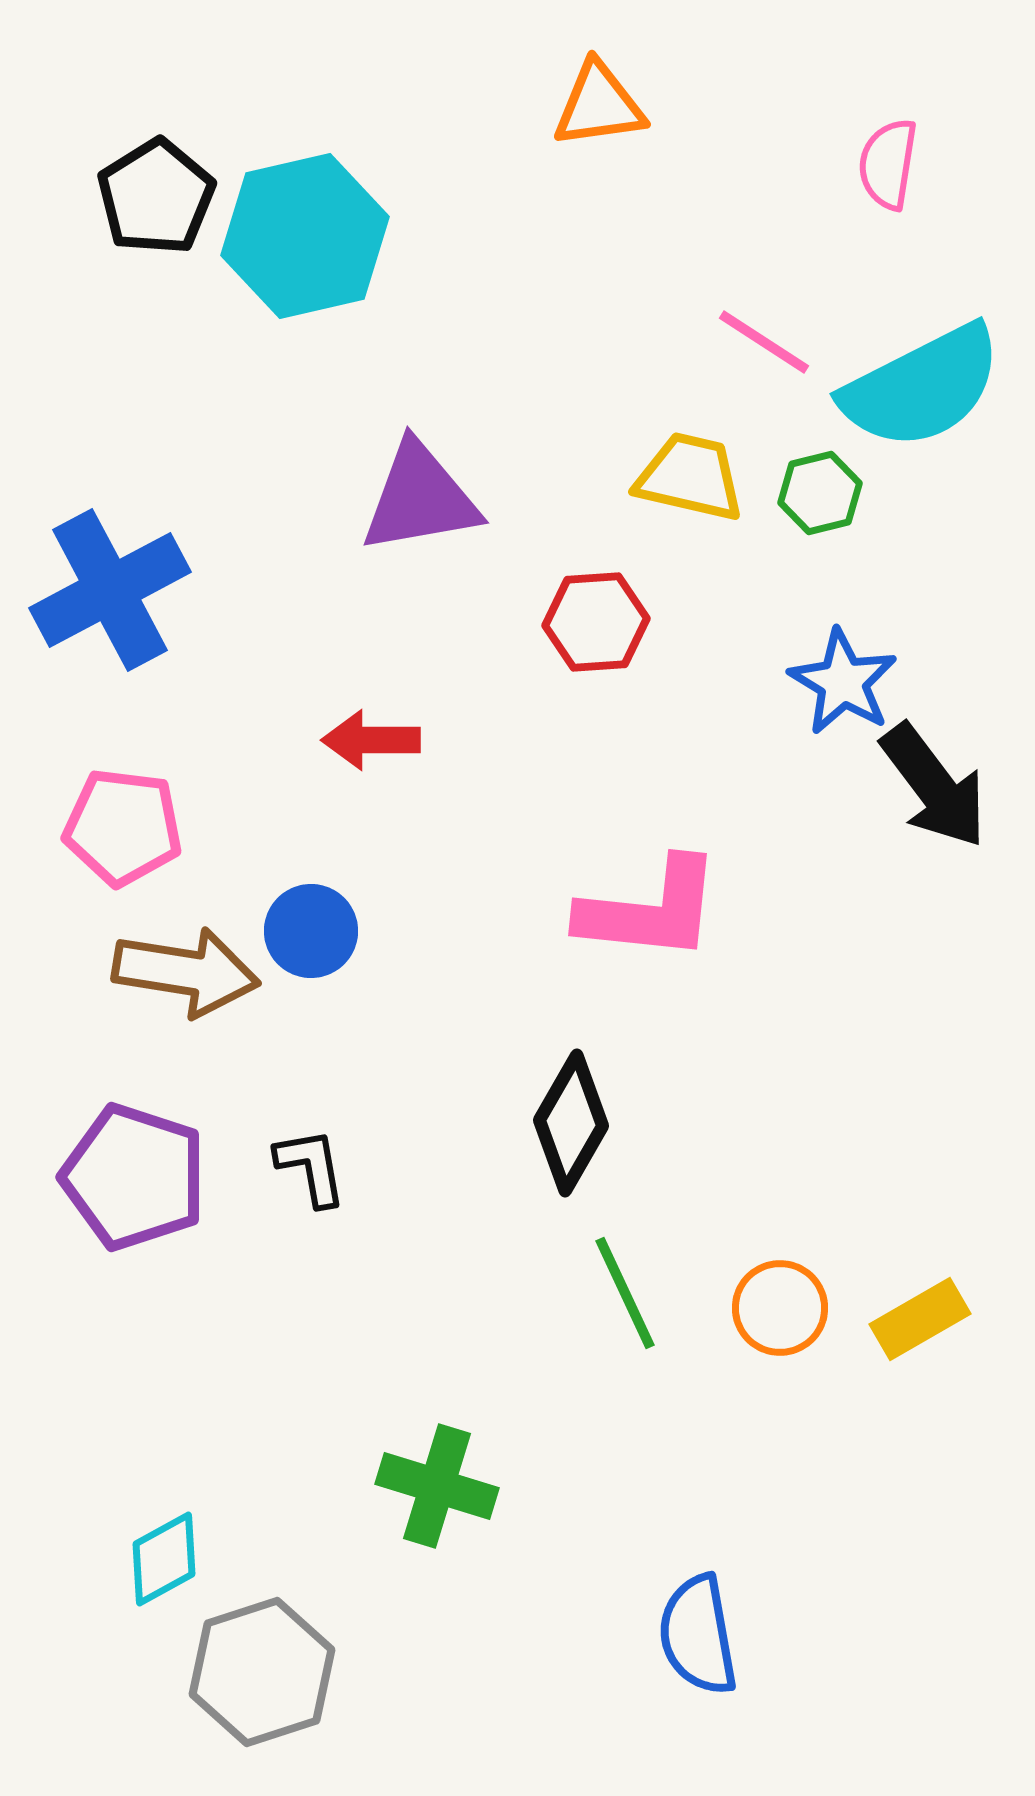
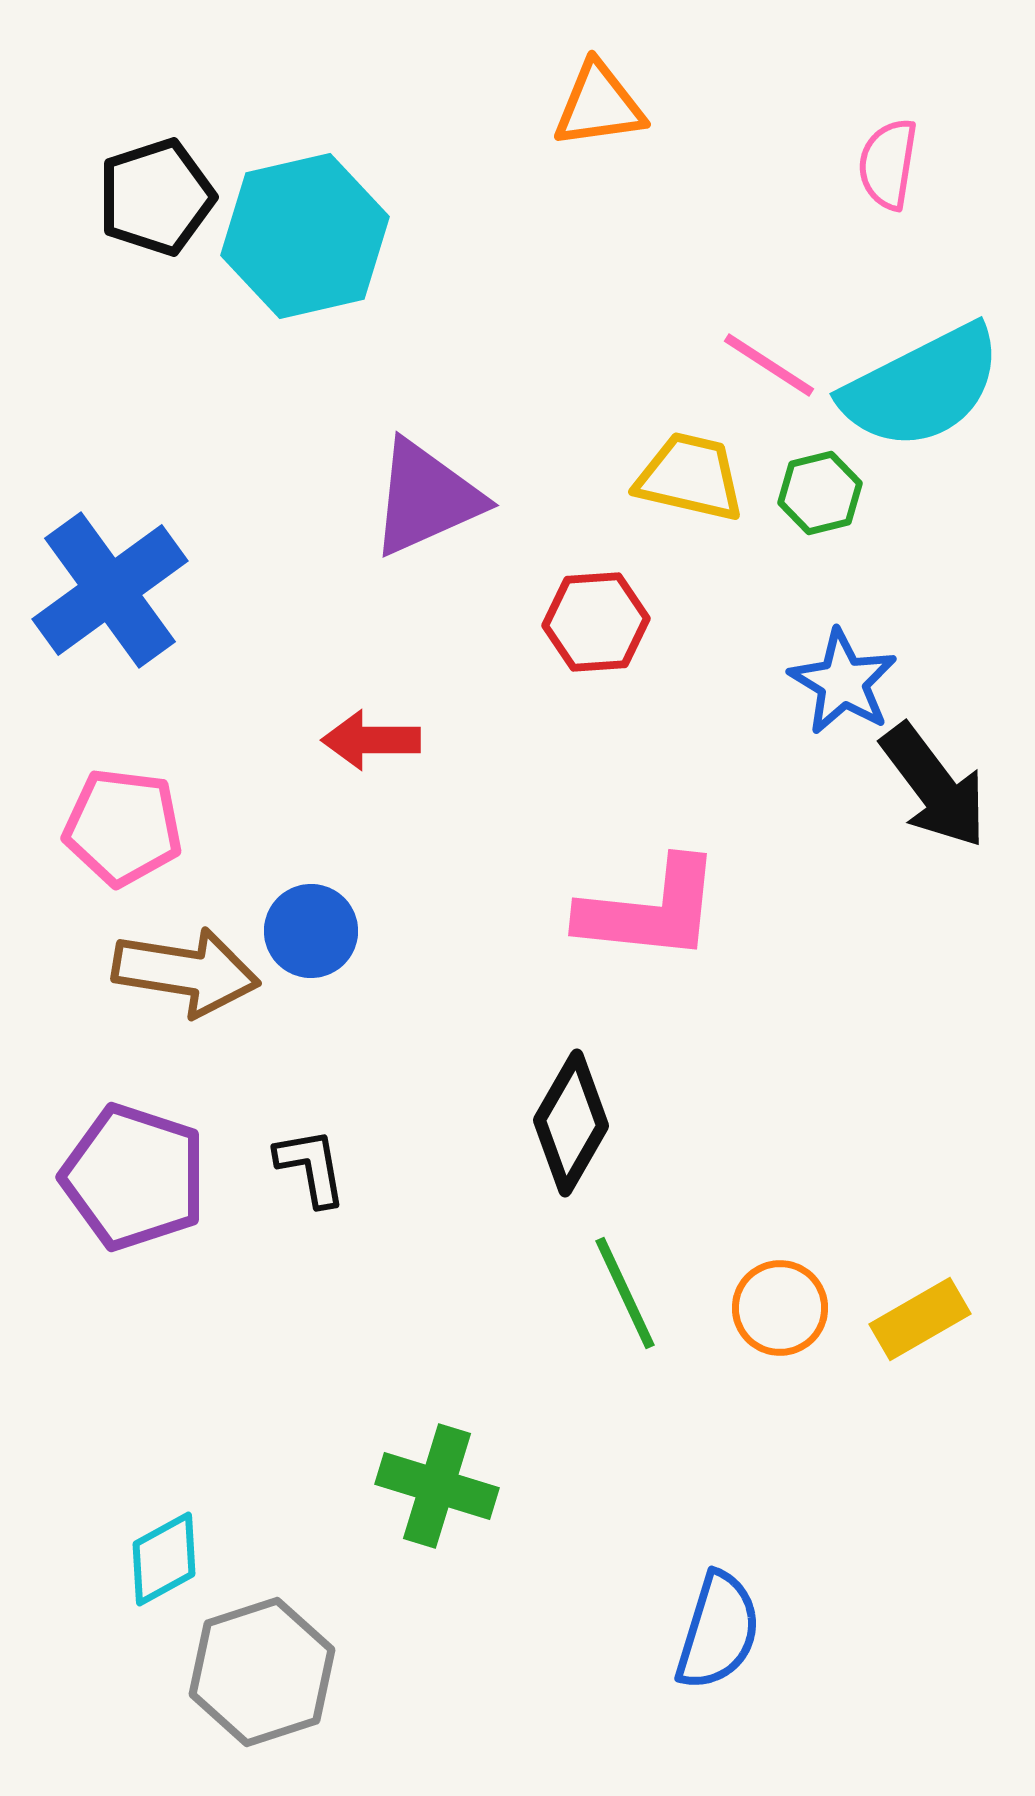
black pentagon: rotated 14 degrees clockwise
pink line: moved 5 px right, 23 px down
purple triangle: moved 6 px right; rotated 14 degrees counterclockwise
blue cross: rotated 8 degrees counterclockwise
blue semicircle: moved 20 px right, 4 px up; rotated 153 degrees counterclockwise
